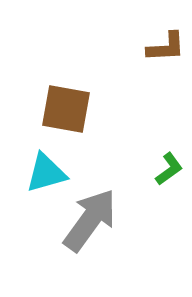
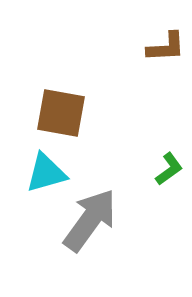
brown square: moved 5 px left, 4 px down
